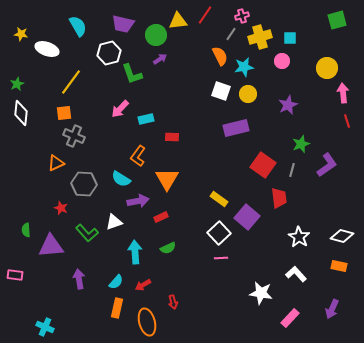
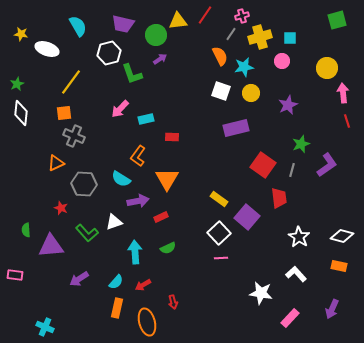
yellow circle at (248, 94): moved 3 px right, 1 px up
purple arrow at (79, 279): rotated 114 degrees counterclockwise
